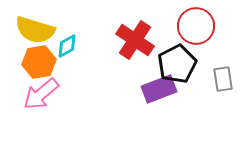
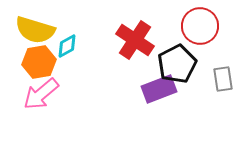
red circle: moved 4 px right
